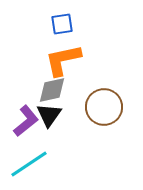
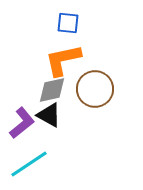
blue square: moved 6 px right, 1 px up; rotated 15 degrees clockwise
brown circle: moved 9 px left, 18 px up
black triangle: rotated 36 degrees counterclockwise
purple L-shape: moved 4 px left, 2 px down
